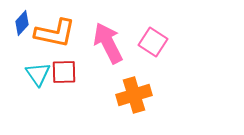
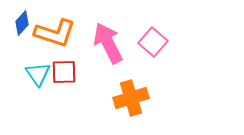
orange L-shape: rotated 6 degrees clockwise
pink square: rotated 8 degrees clockwise
orange cross: moved 3 px left, 3 px down
